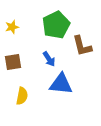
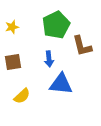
blue arrow: rotated 28 degrees clockwise
yellow semicircle: rotated 36 degrees clockwise
